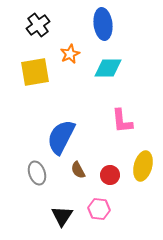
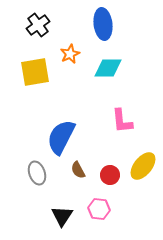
yellow ellipse: rotated 24 degrees clockwise
